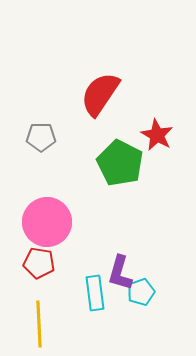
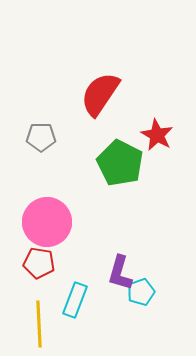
cyan rectangle: moved 20 px left, 7 px down; rotated 28 degrees clockwise
